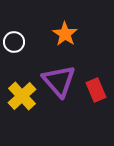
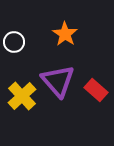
purple triangle: moved 1 px left
red rectangle: rotated 25 degrees counterclockwise
